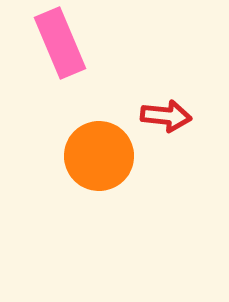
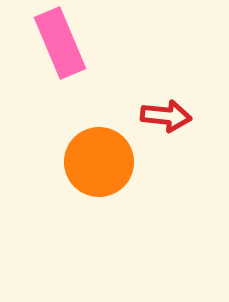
orange circle: moved 6 px down
